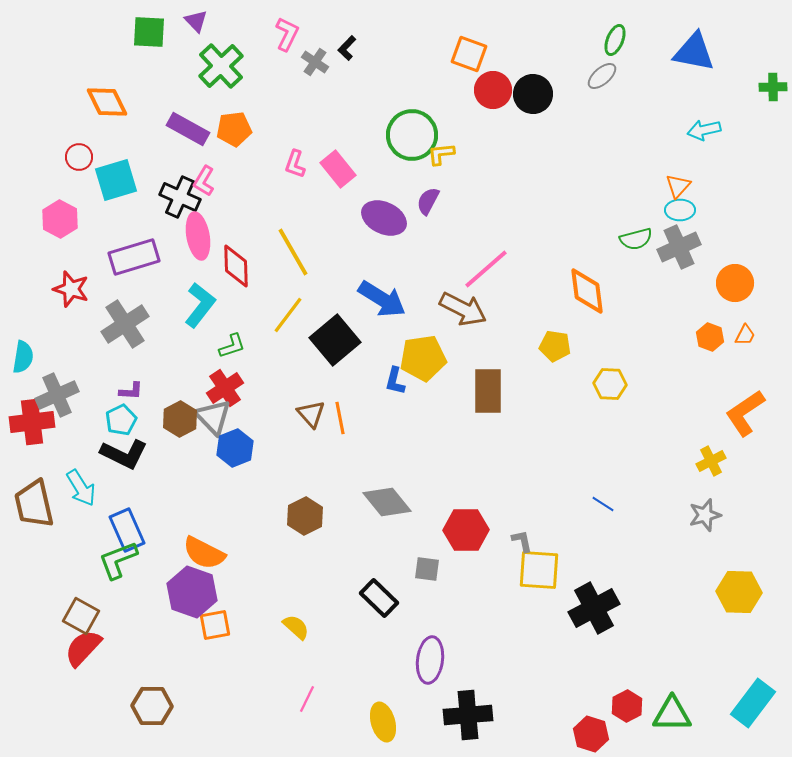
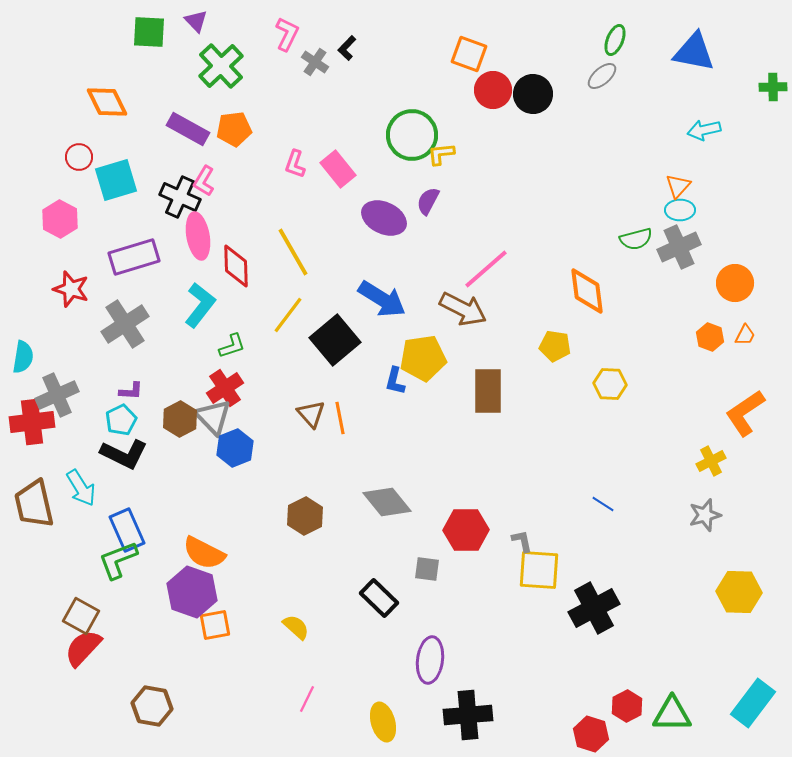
brown hexagon at (152, 706): rotated 9 degrees clockwise
